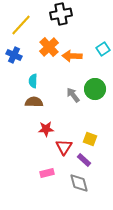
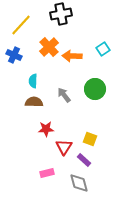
gray arrow: moved 9 px left
